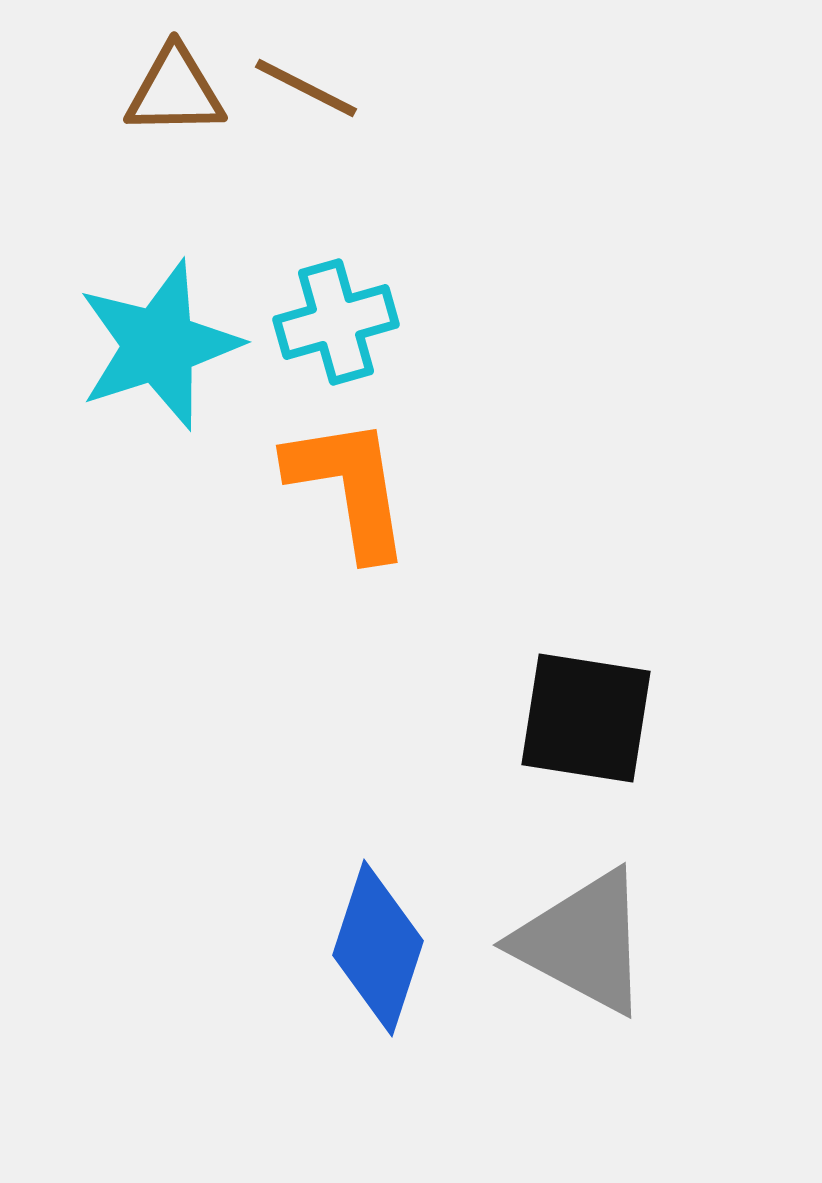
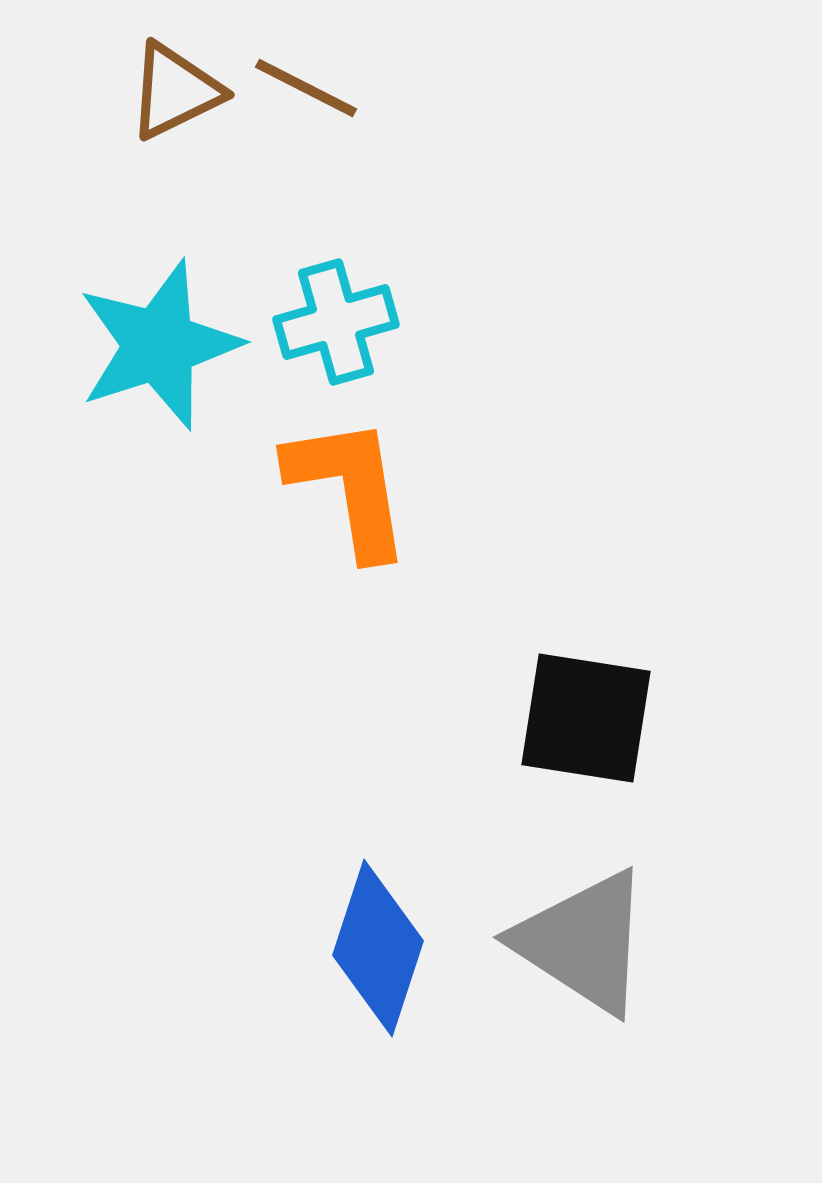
brown triangle: rotated 25 degrees counterclockwise
gray triangle: rotated 5 degrees clockwise
